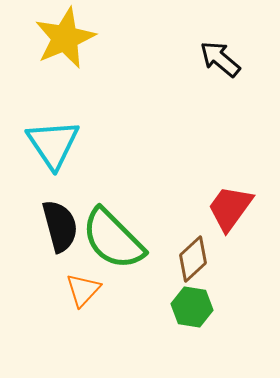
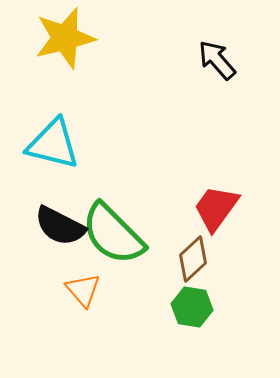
yellow star: rotated 10 degrees clockwise
black arrow: moved 3 px left, 1 px down; rotated 9 degrees clockwise
cyan triangle: rotated 42 degrees counterclockwise
red trapezoid: moved 14 px left
black semicircle: rotated 132 degrees clockwise
green semicircle: moved 5 px up
orange triangle: rotated 24 degrees counterclockwise
